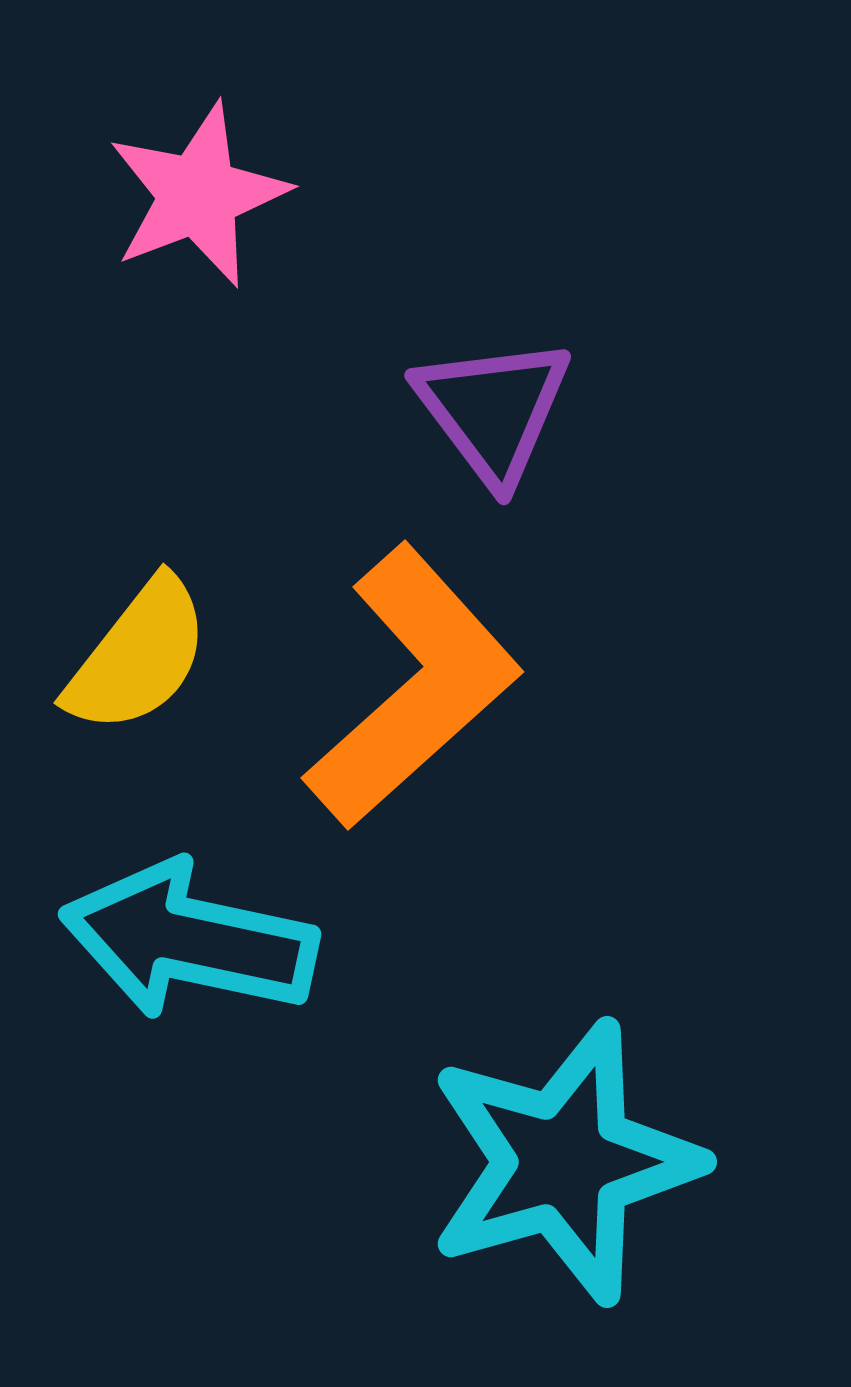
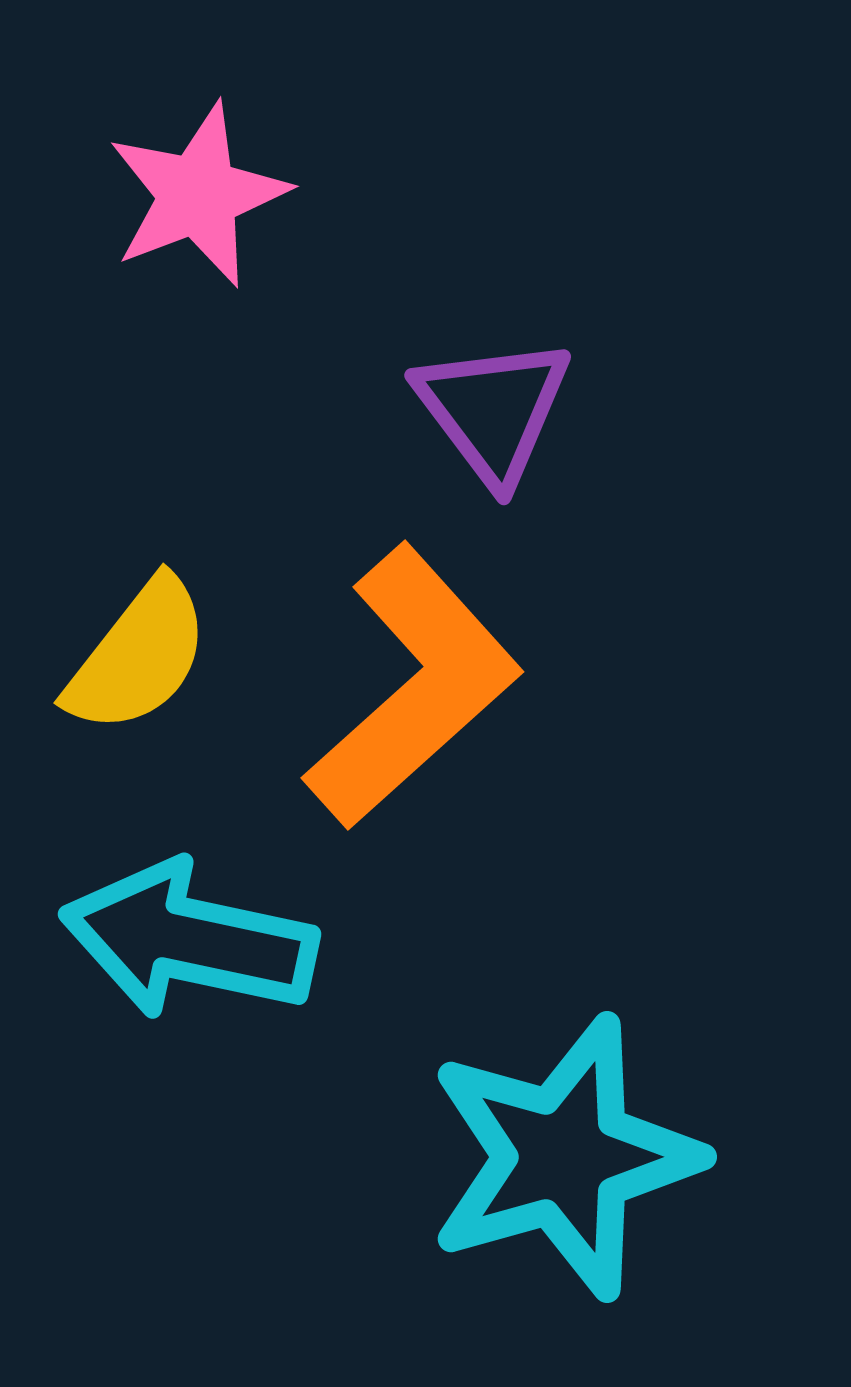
cyan star: moved 5 px up
